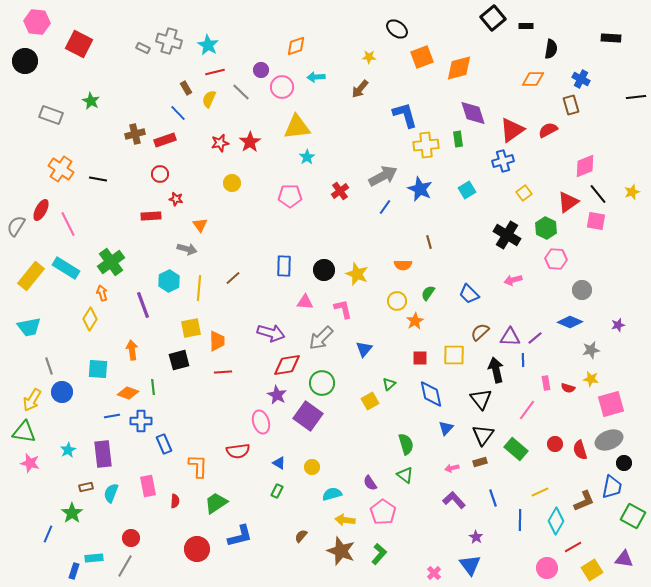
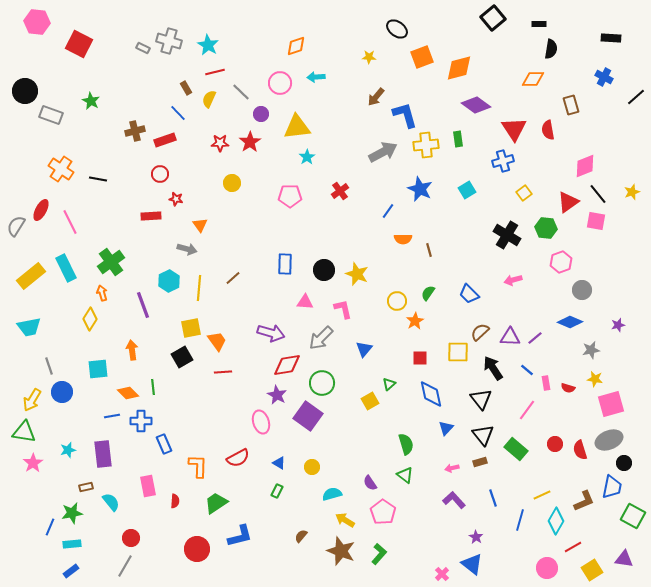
black rectangle at (526, 26): moved 13 px right, 2 px up
black circle at (25, 61): moved 30 px down
purple circle at (261, 70): moved 44 px down
blue cross at (581, 79): moved 23 px right, 2 px up
pink circle at (282, 87): moved 2 px left, 4 px up
brown arrow at (360, 89): moved 16 px right, 8 px down
black line at (636, 97): rotated 36 degrees counterclockwise
purple diamond at (473, 113): moved 3 px right, 8 px up; rotated 36 degrees counterclockwise
red triangle at (512, 130): moved 2 px right, 1 px up; rotated 28 degrees counterclockwise
red semicircle at (548, 130): rotated 72 degrees counterclockwise
brown cross at (135, 134): moved 3 px up
red star at (220, 143): rotated 12 degrees clockwise
gray arrow at (383, 176): moved 24 px up
blue line at (385, 207): moved 3 px right, 4 px down
pink line at (68, 224): moved 2 px right, 2 px up
green hexagon at (546, 228): rotated 20 degrees counterclockwise
brown line at (429, 242): moved 8 px down
pink hexagon at (556, 259): moved 5 px right, 3 px down; rotated 25 degrees counterclockwise
orange semicircle at (403, 265): moved 26 px up
blue rectangle at (284, 266): moved 1 px right, 2 px up
cyan rectangle at (66, 268): rotated 32 degrees clockwise
yellow rectangle at (31, 276): rotated 12 degrees clockwise
orange trapezoid at (217, 341): rotated 35 degrees counterclockwise
yellow square at (454, 355): moved 4 px right, 3 px up
black square at (179, 360): moved 3 px right, 3 px up; rotated 15 degrees counterclockwise
blue line at (523, 360): moved 4 px right, 10 px down; rotated 48 degrees counterclockwise
cyan square at (98, 369): rotated 10 degrees counterclockwise
black arrow at (496, 370): moved 3 px left, 2 px up; rotated 20 degrees counterclockwise
yellow star at (591, 379): moved 4 px right
orange diamond at (128, 393): rotated 25 degrees clockwise
black triangle at (483, 435): rotated 15 degrees counterclockwise
cyan star at (68, 450): rotated 14 degrees clockwise
red semicircle at (238, 451): moved 7 px down; rotated 20 degrees counterclockwise
pink star at (30, 463): moved 3 px right; rotated 24 degrees clockwise
yellow line at (540, 492): moved 2 px right, 3 px down
cyan semicircle at (111, 493): moved 9 px down; rotated 120 degrees clockwise
green star at (72, 513): rotated 25 degrees clockwise
yellow arrow at (345, 520): rotated 24 degrees clockwise
blue line at (520, 520): rotated 15 degrees clockwise
blue line at (48, 534): moved 2 px right, 7 px up
cyan rectangle at (94, 558): moved 22 px left, 14 px up
blue triangle at (470, 565): moved 2 px right, 1 px up; rotated 15 degrees counterclockwise
blue rectangle at (74, 571): moved 3 px left; rotated 35 degrees clockwise
pink cross at (434, 573): moved 8 px right, 1 px down
